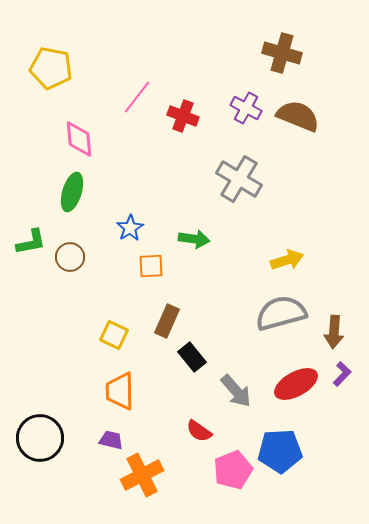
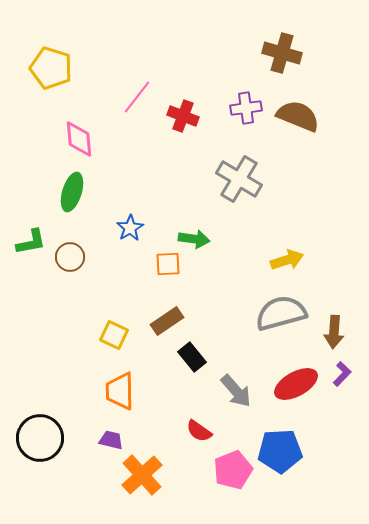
yellow pentagon: rotated 6 degrees clockwise
purple cross: rotated 36 degrees counterclockwise
orange square: moved 17 px right, 2 px up
brown rectangle: rotated 32 degrees clockwise
orange cross: rotated 15 degrees counterclockwise
